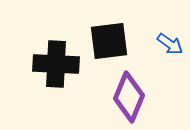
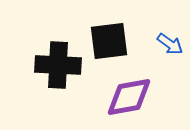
black cross: moved 2 px right, 1 px down
purple diamond: rotated 57 degrees clockwise
